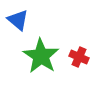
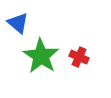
blue triangle: moved 3 px down
